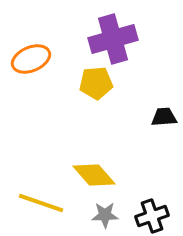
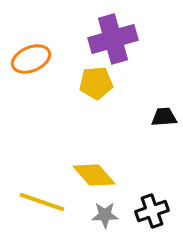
yellow line: moved 1 px right, 1 px up
black cross: moved 5 px up
